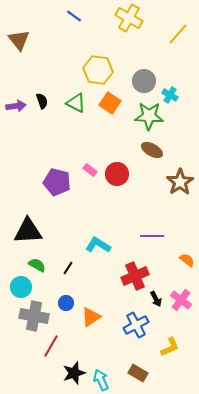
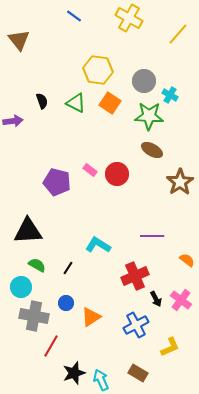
purple arrow: moved 3 px left, 15 px down
